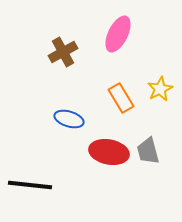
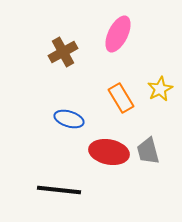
black line: moved 29 px right, 5 px down
